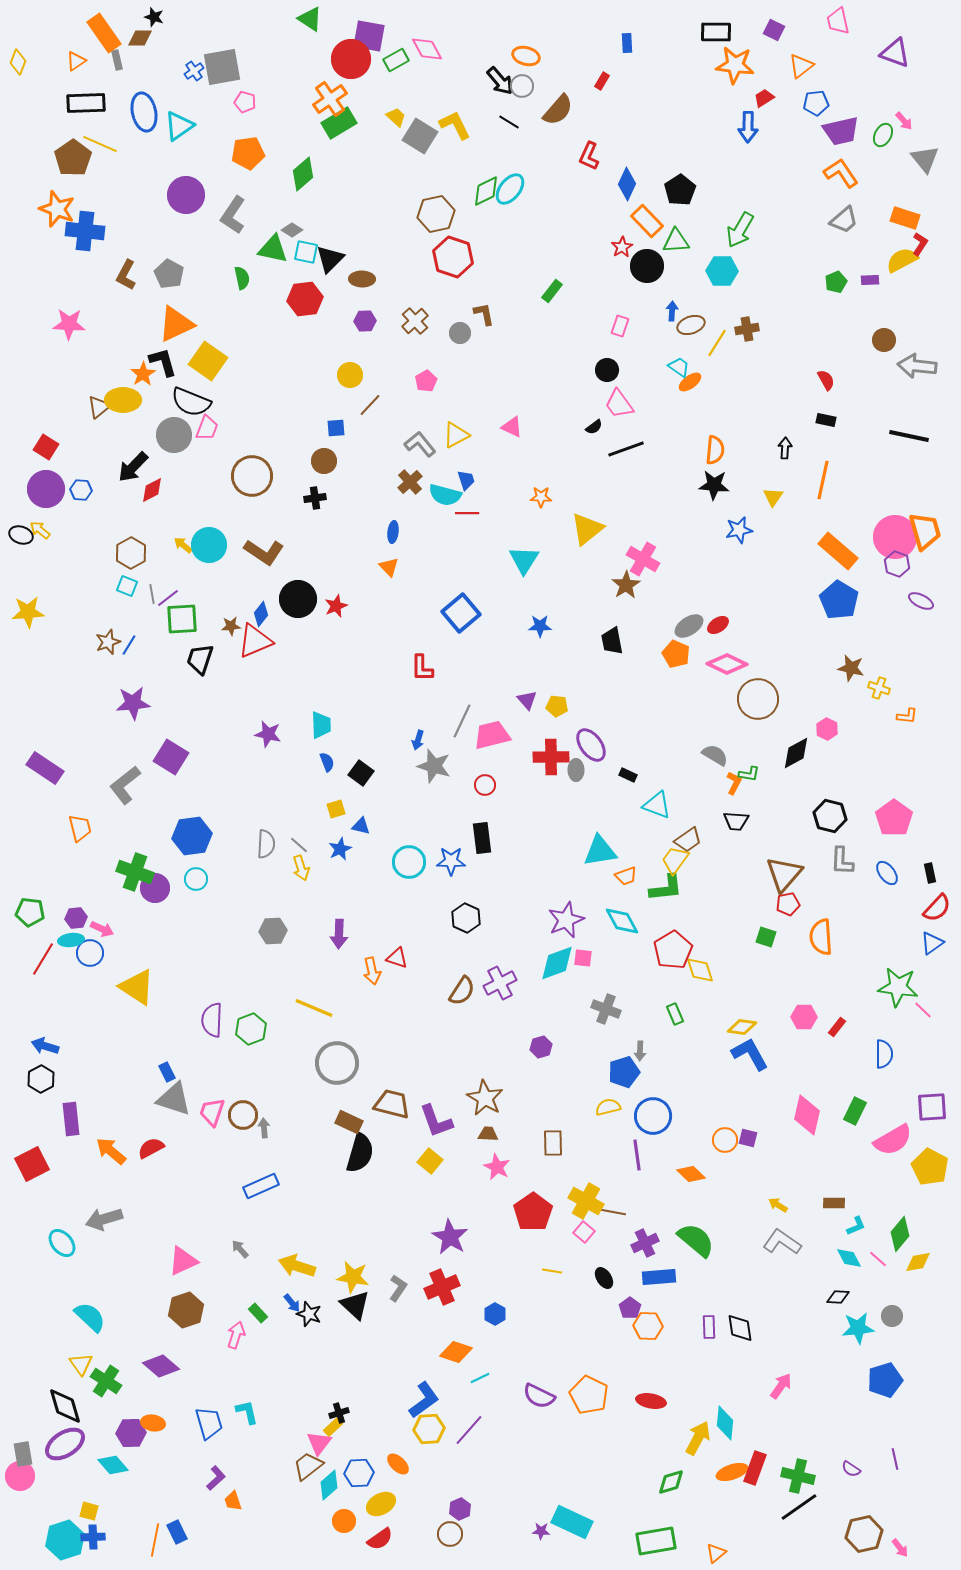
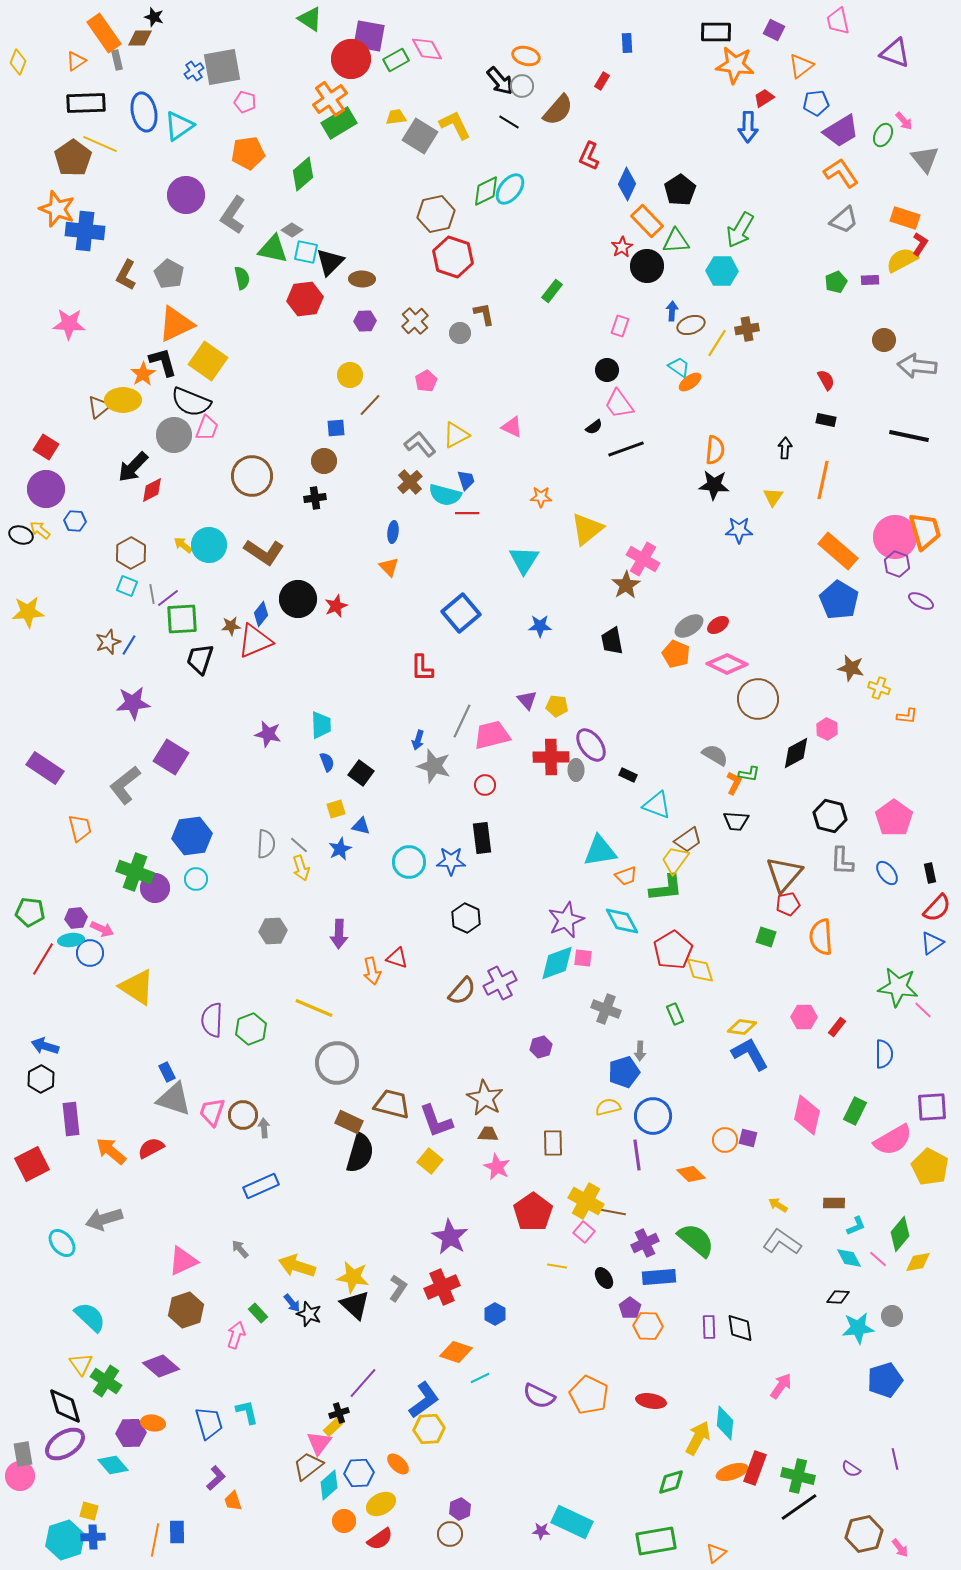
yellow trapezoid at (396, 117): rotated 50 degrees counterclockwise
purple trapezoid at (841, 131): rotated 18 degrees counterclockwise
black triangle at (330, 259): moved 3 px down
blue hexagon at (81, 490): moved 6 px left, 31 px down
blue star at (739, 530): rotated 12 degrees clockwise
brown semicircle at (462, 991): rotated 8 degrees clockwise
yellow line at (552, 1271): moved 5 px right, 5 px up
purple line at (469, 1430): moved 106 px left, 47 px up
blue rectangle at (177, 1532): rotated 25 degrees clockwise
